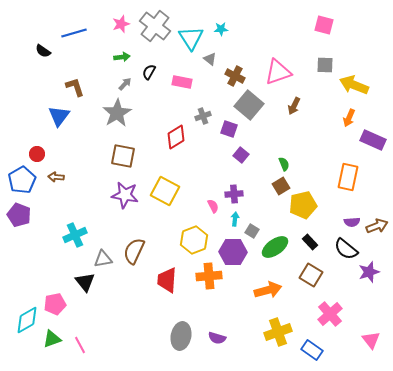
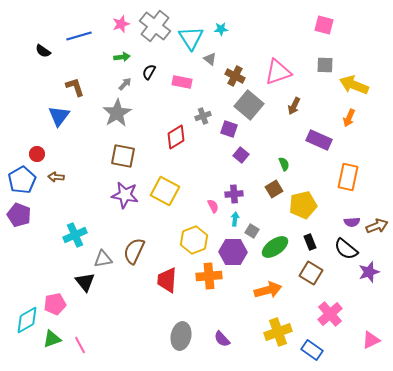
blue line at (74, 33): moved 5 px right, 3 px down
purple rectangle at (373, 140): moved 54 px left
brown square at (281, 186): moved 7 px left, 3 px down
black rectangle at (310, 242): rotated 21 degrees clockwise
brown square at (311, 275): moved 2 px up
purple semicircle at (217, 338): moved 5 px right, 1 px down; rotated 30 degrees clockwise
pink triangle at (371, 340): rotated 42 degrees clockwise
